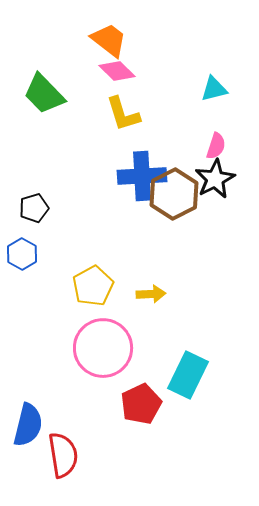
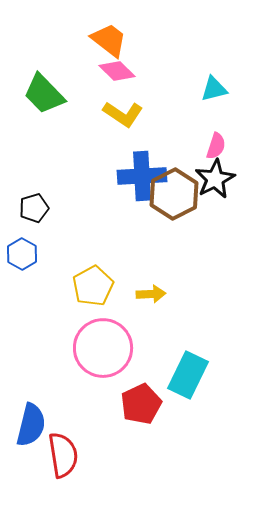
yellow L-shape: rotated 39 degrees counterclockwise
blue semicircle: moved 3 px right
